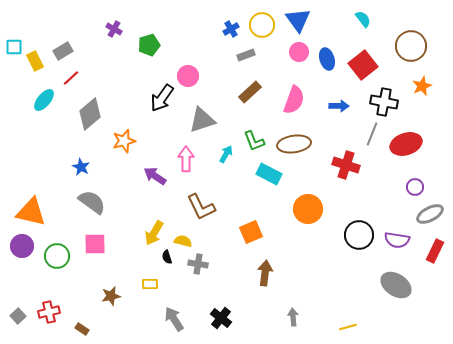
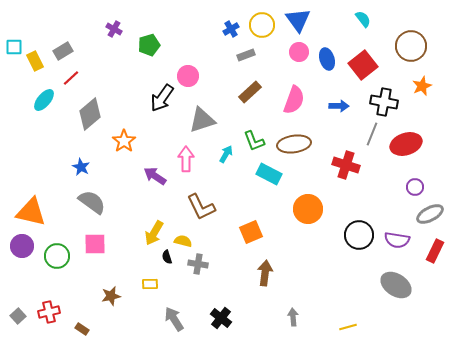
orange star at (124, 141): rotated 20 degrees counterclockwise
